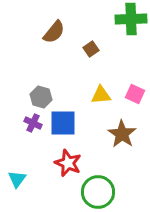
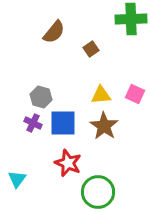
brown star: moved 18 px left, 8 px up
